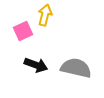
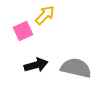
yellow arrow: rotated 30 degrees clockwise
black arrow: rotated 35 degrees counterclockwise
